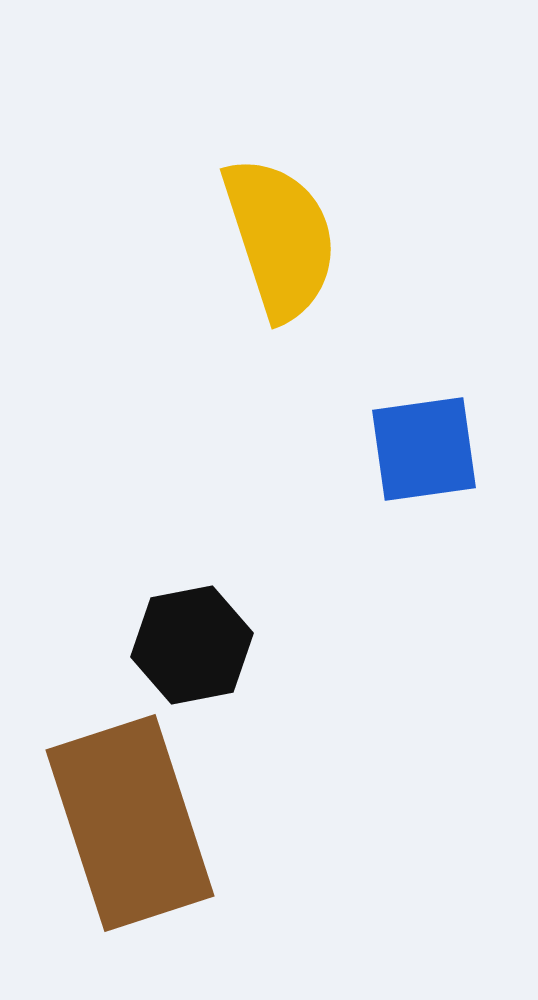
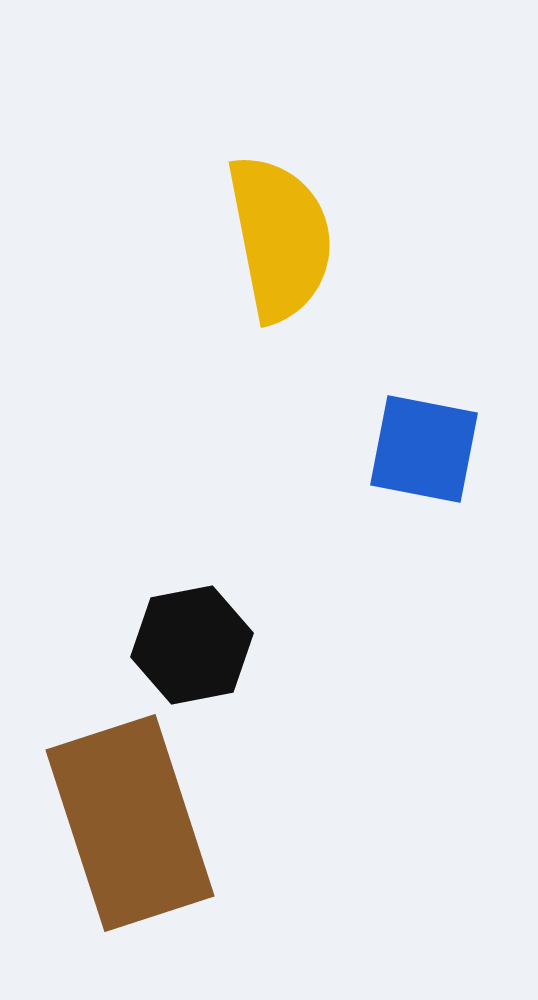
yellow semicircle: rotated 7 degrees clockwise
blue square: rotated 19 degrees clockwise
